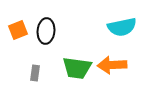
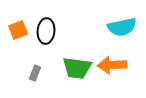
gray rectangle: rotated 14 degrees clockwise
